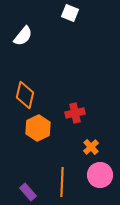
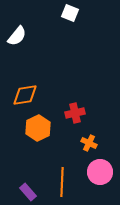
white semicircle: moved 6 px left
orange diamond: rotated 68 degrees clockwise
orange cross: moved 2 px left, 4 px up; rotated 21 degrees counterclockwise
pink circle: moved 3 px up
